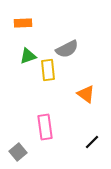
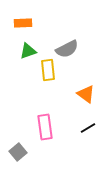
green triangle: moved 5 px up
black line: moved 4 px left, 14 px up; rotated 14 degrees clockwise
